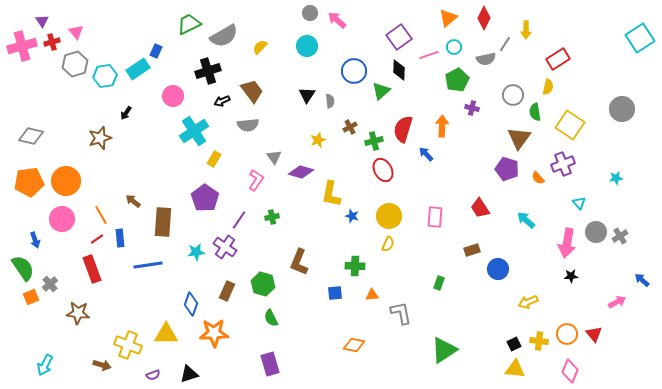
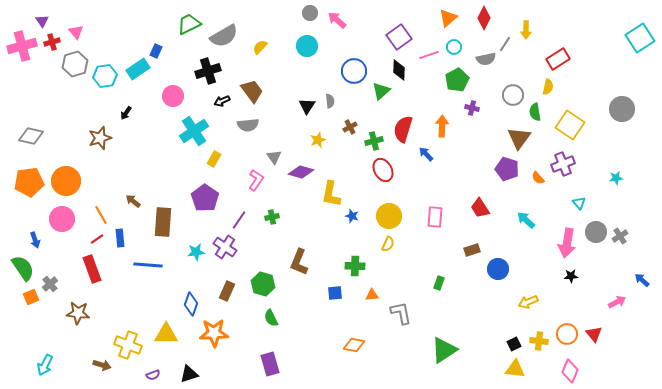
black triangle at (307, 95): moved 11 px down
blue line at (148, 265): rotated 12 degrees clockwise
